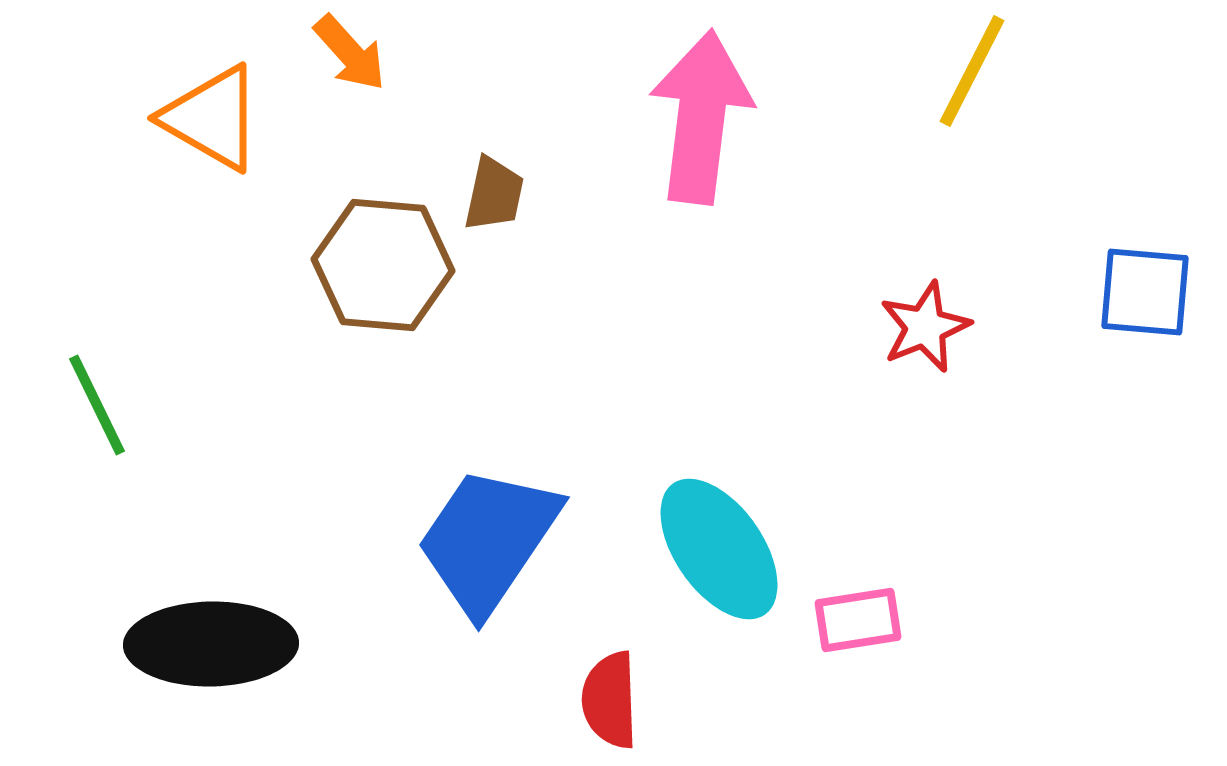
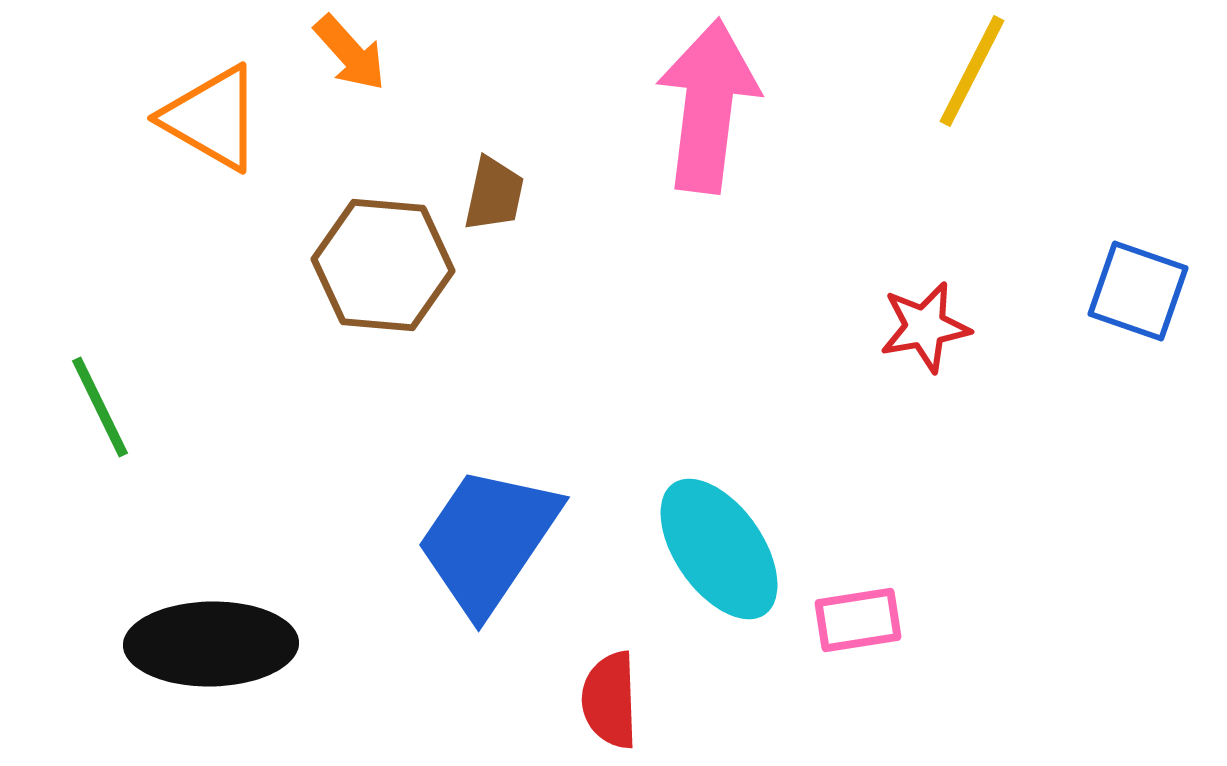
pink arrow: moved 7 px right, 11 px up
blue square: moved 7 px left, 1 px up; rotated 14 degrees clockwise
red star: rotated 12 degrees clockwise
green line: moved 3 px right, 2 px down
